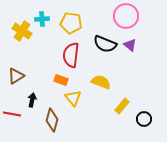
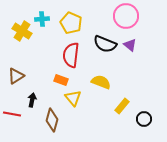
yellow pentagon: rotated 15 degrees clockwise
